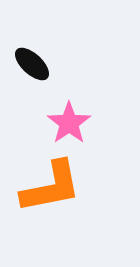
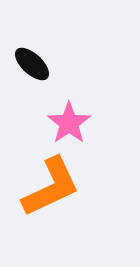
orange L-shape: rotated 14 degrees counterclockwise
